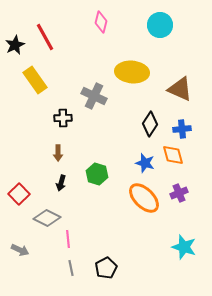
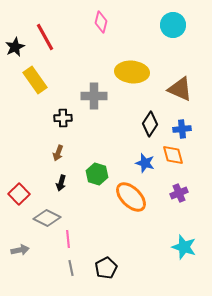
cyan circle: moved 13 px right
black star: moved 2 px down
gray cross: rotated 25 degrees counterclockwise
brown arrow: rotated 21 degrees clockwise
orange ellipse: moved 13 px left, 1 px up
gray arrow: rotated 36 degrees counterclockwise
